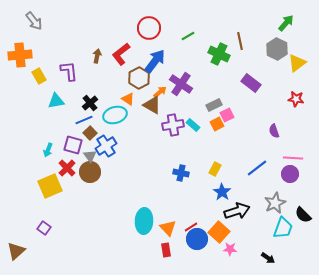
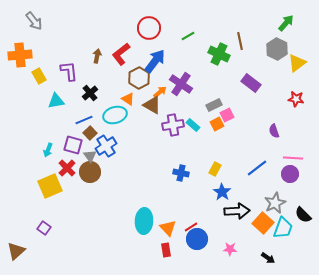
black cross at (90, 103): moved 10 px up
black arrow at (237, 211): rotated 15 degrees clockwise
orange square at (219, 232): moved 44 px right, 9 px up
